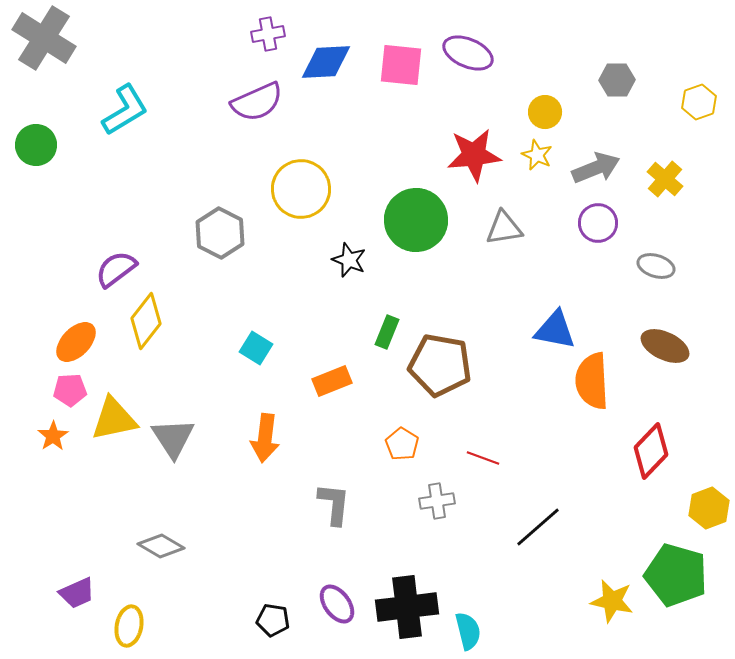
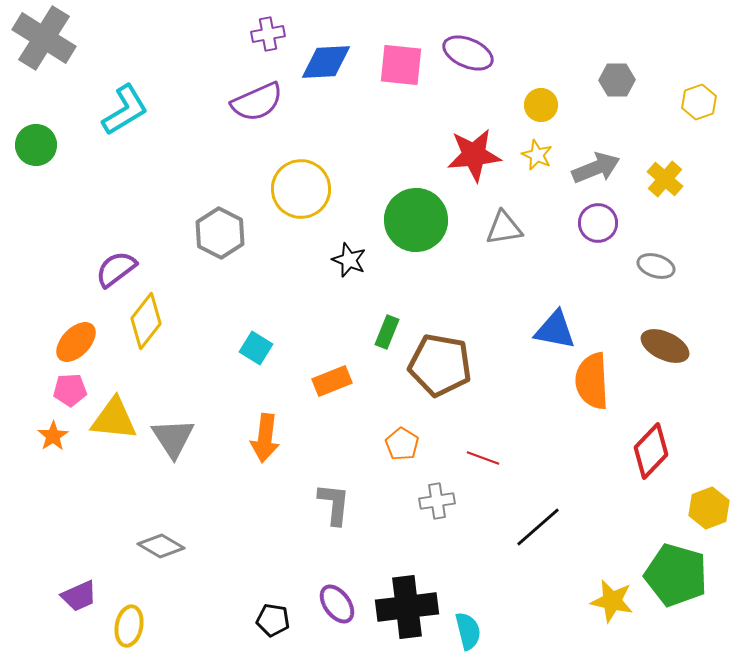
yellow circle at (545, 112): moved 4 px left, 7 px up
yellow triangle at (114, 419): rotated 18 degrees clockwise
purple trapezoid at (77, 593): moved 2 px right, 3 px down
